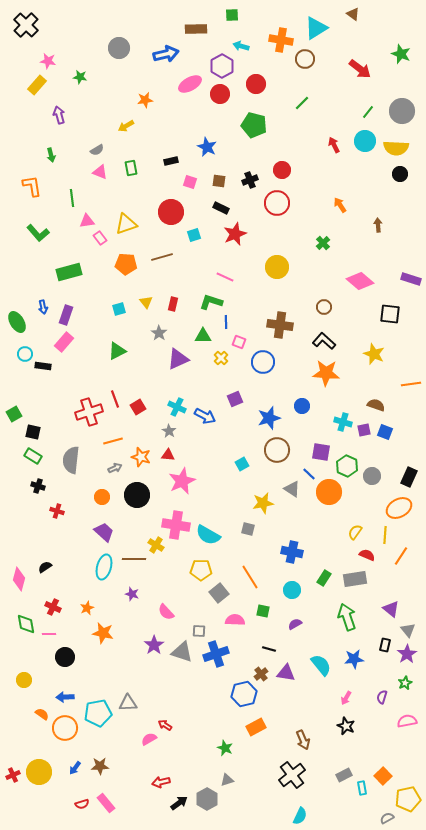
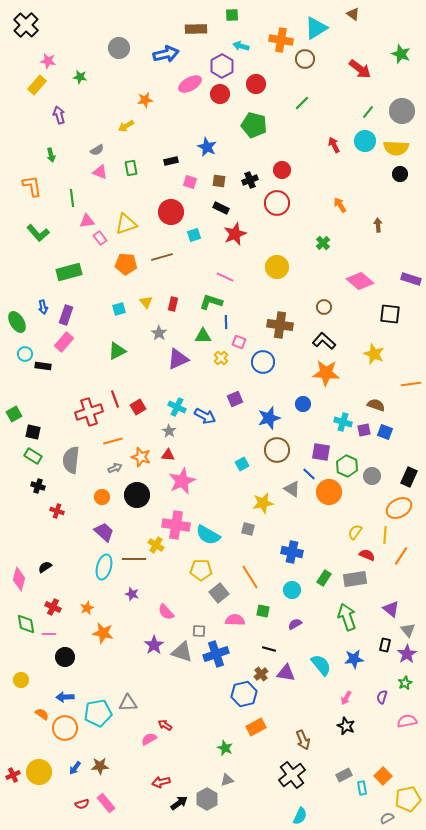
blue circle at (302, 406): moved 1 px right, 2 px up
yellow circle at (24, 680): moved 3 px left
